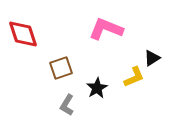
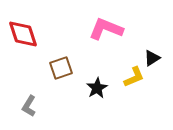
gray L-shape: moved 38 px left, 1 px down
